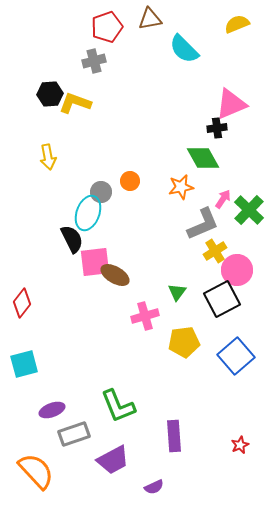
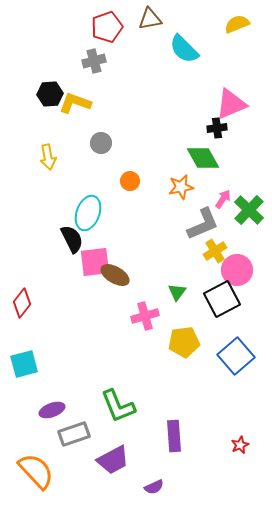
gray circle: moved 49 px up
